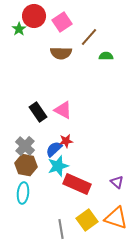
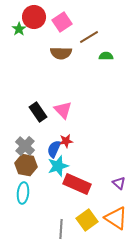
red circle: moved 1 px down
brown line: rotated 18 degrees clockwise
pink triangle: rotated 18 degrees clockwise
blue semicircle: rotated 24 degrees counterclockwise
purple triangle: moved 2 px right, 1 px down
orange triangle: rotated 15 degrees clockwise
gray line: rotated 12 degrees clockwise
